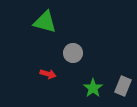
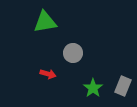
green triangle: rotated 25 degrees counterclockwise
